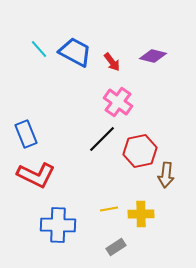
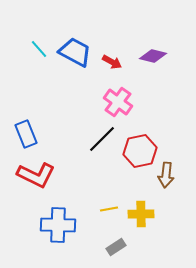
red arrow: rotated 24 degrees counterclockwise
